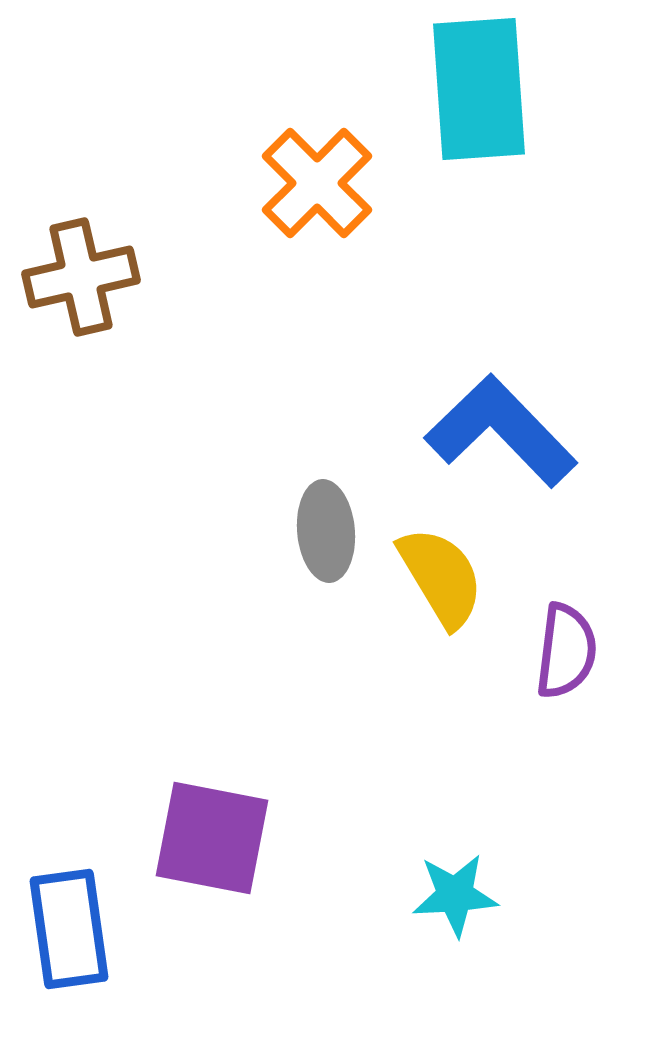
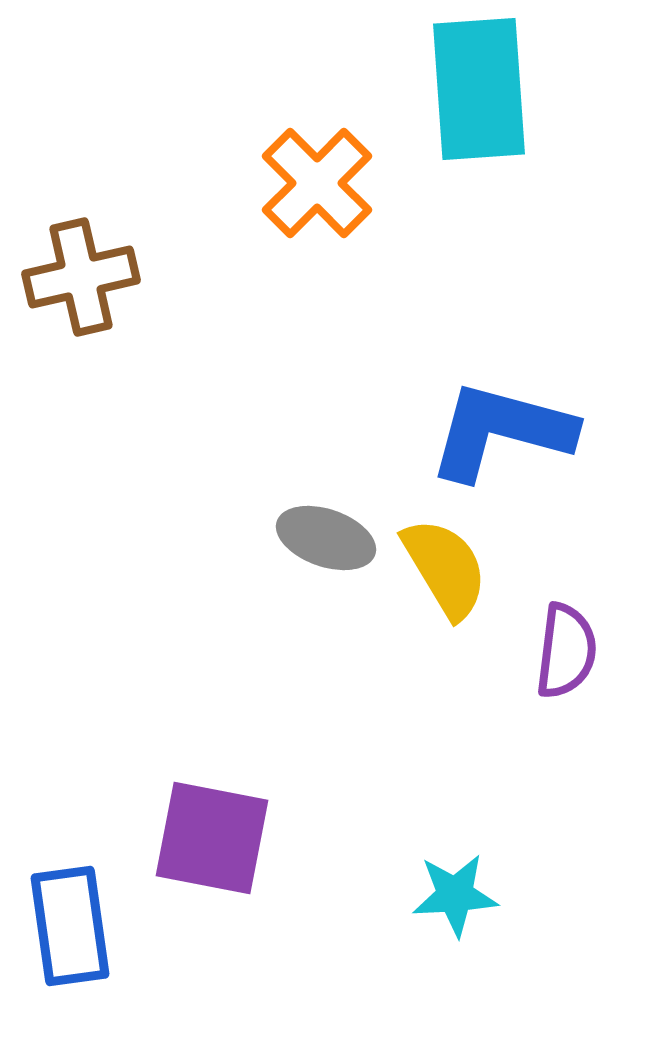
blue L-shape: rotated 31 degrees counterclockwise
gray ellipse: moved 7 px down; rotated 66 degrees counterclockwise
yellow semicircle: moved 4 px right, 9 px up
blue rectangle: moved 1 px right, 3 px up
